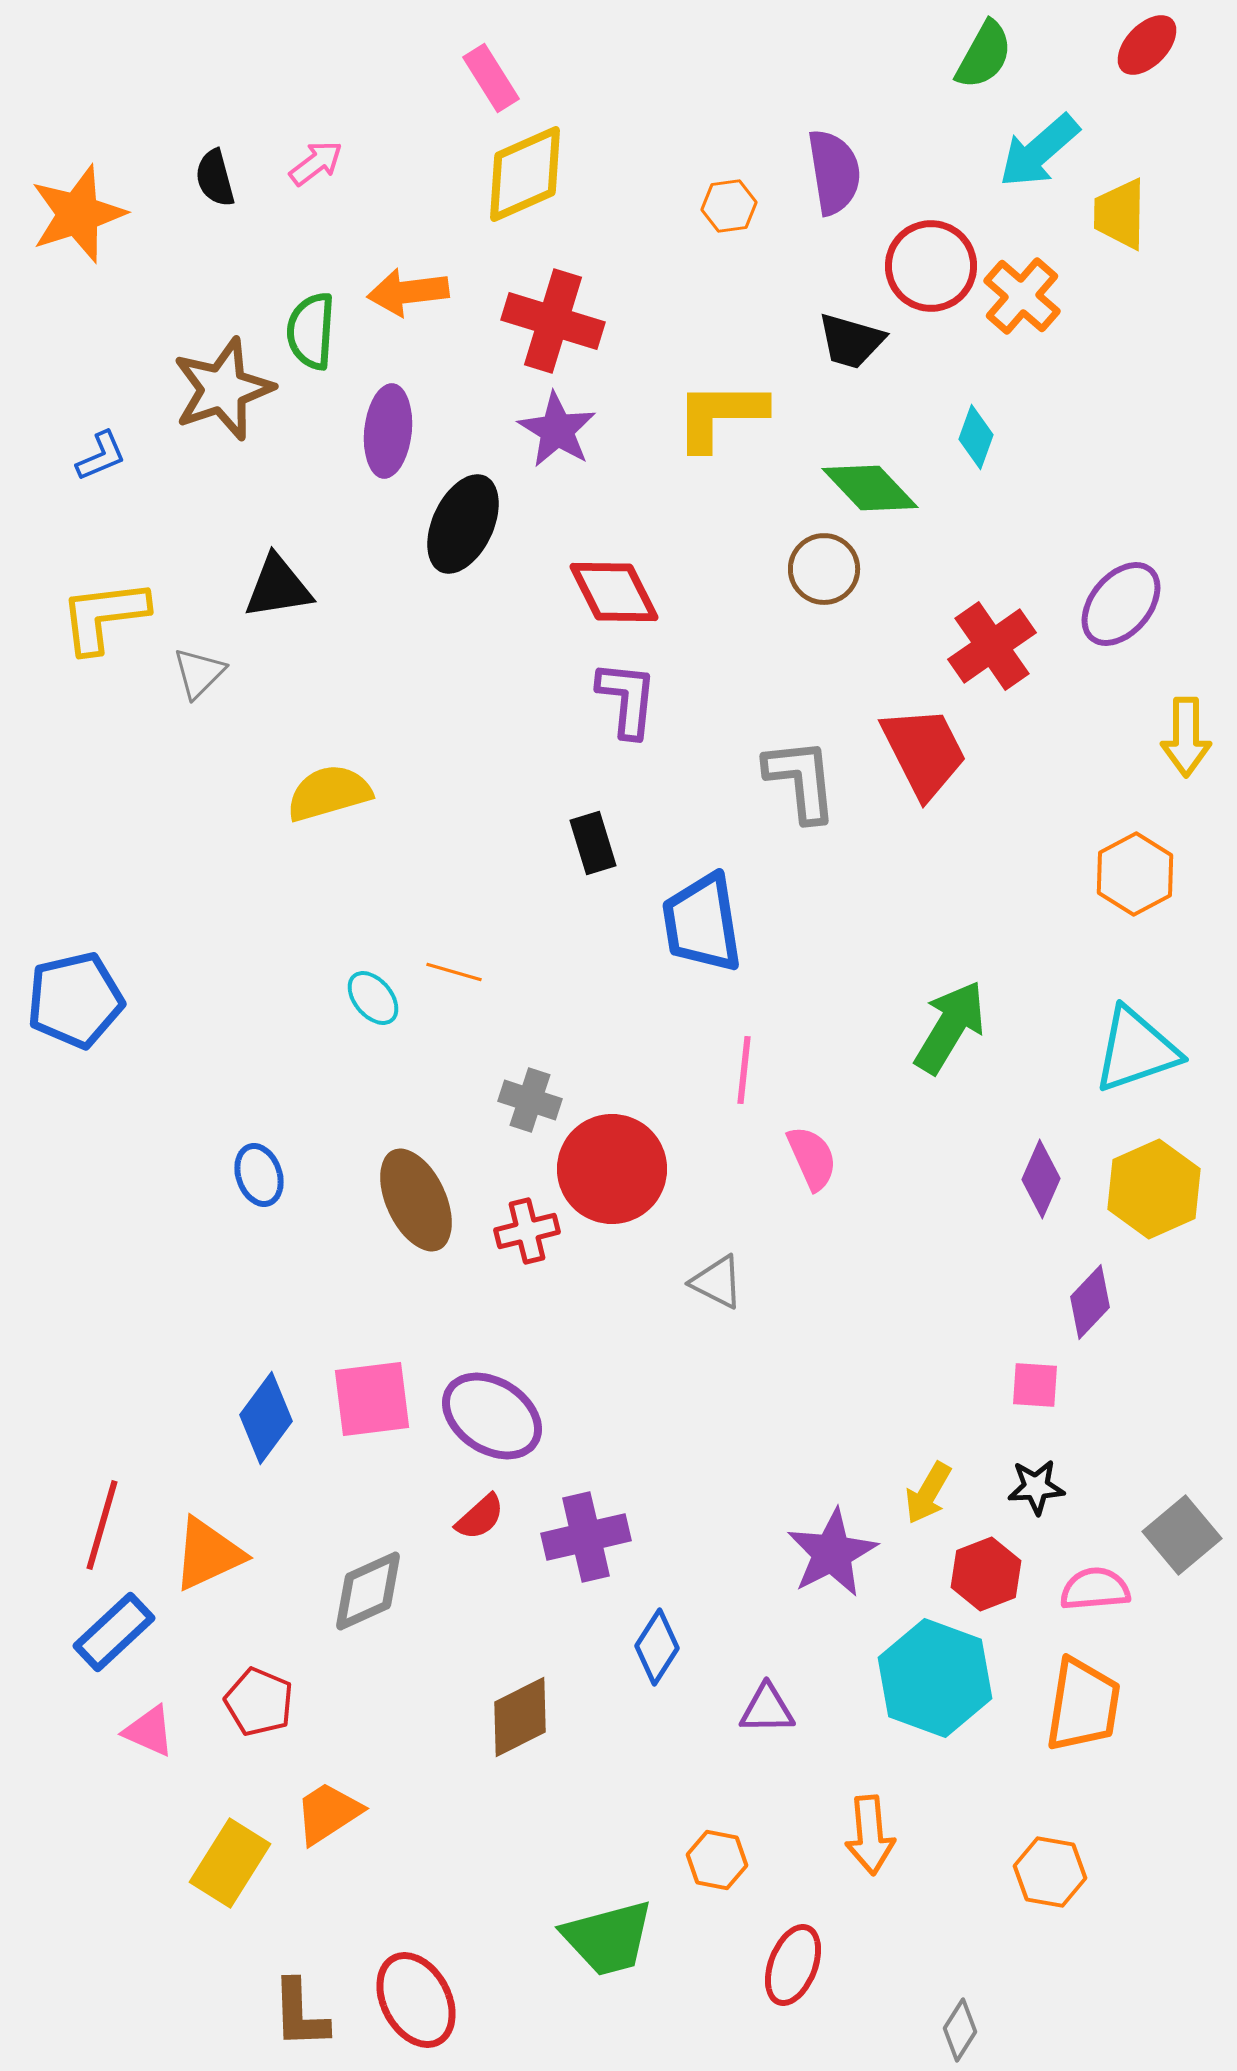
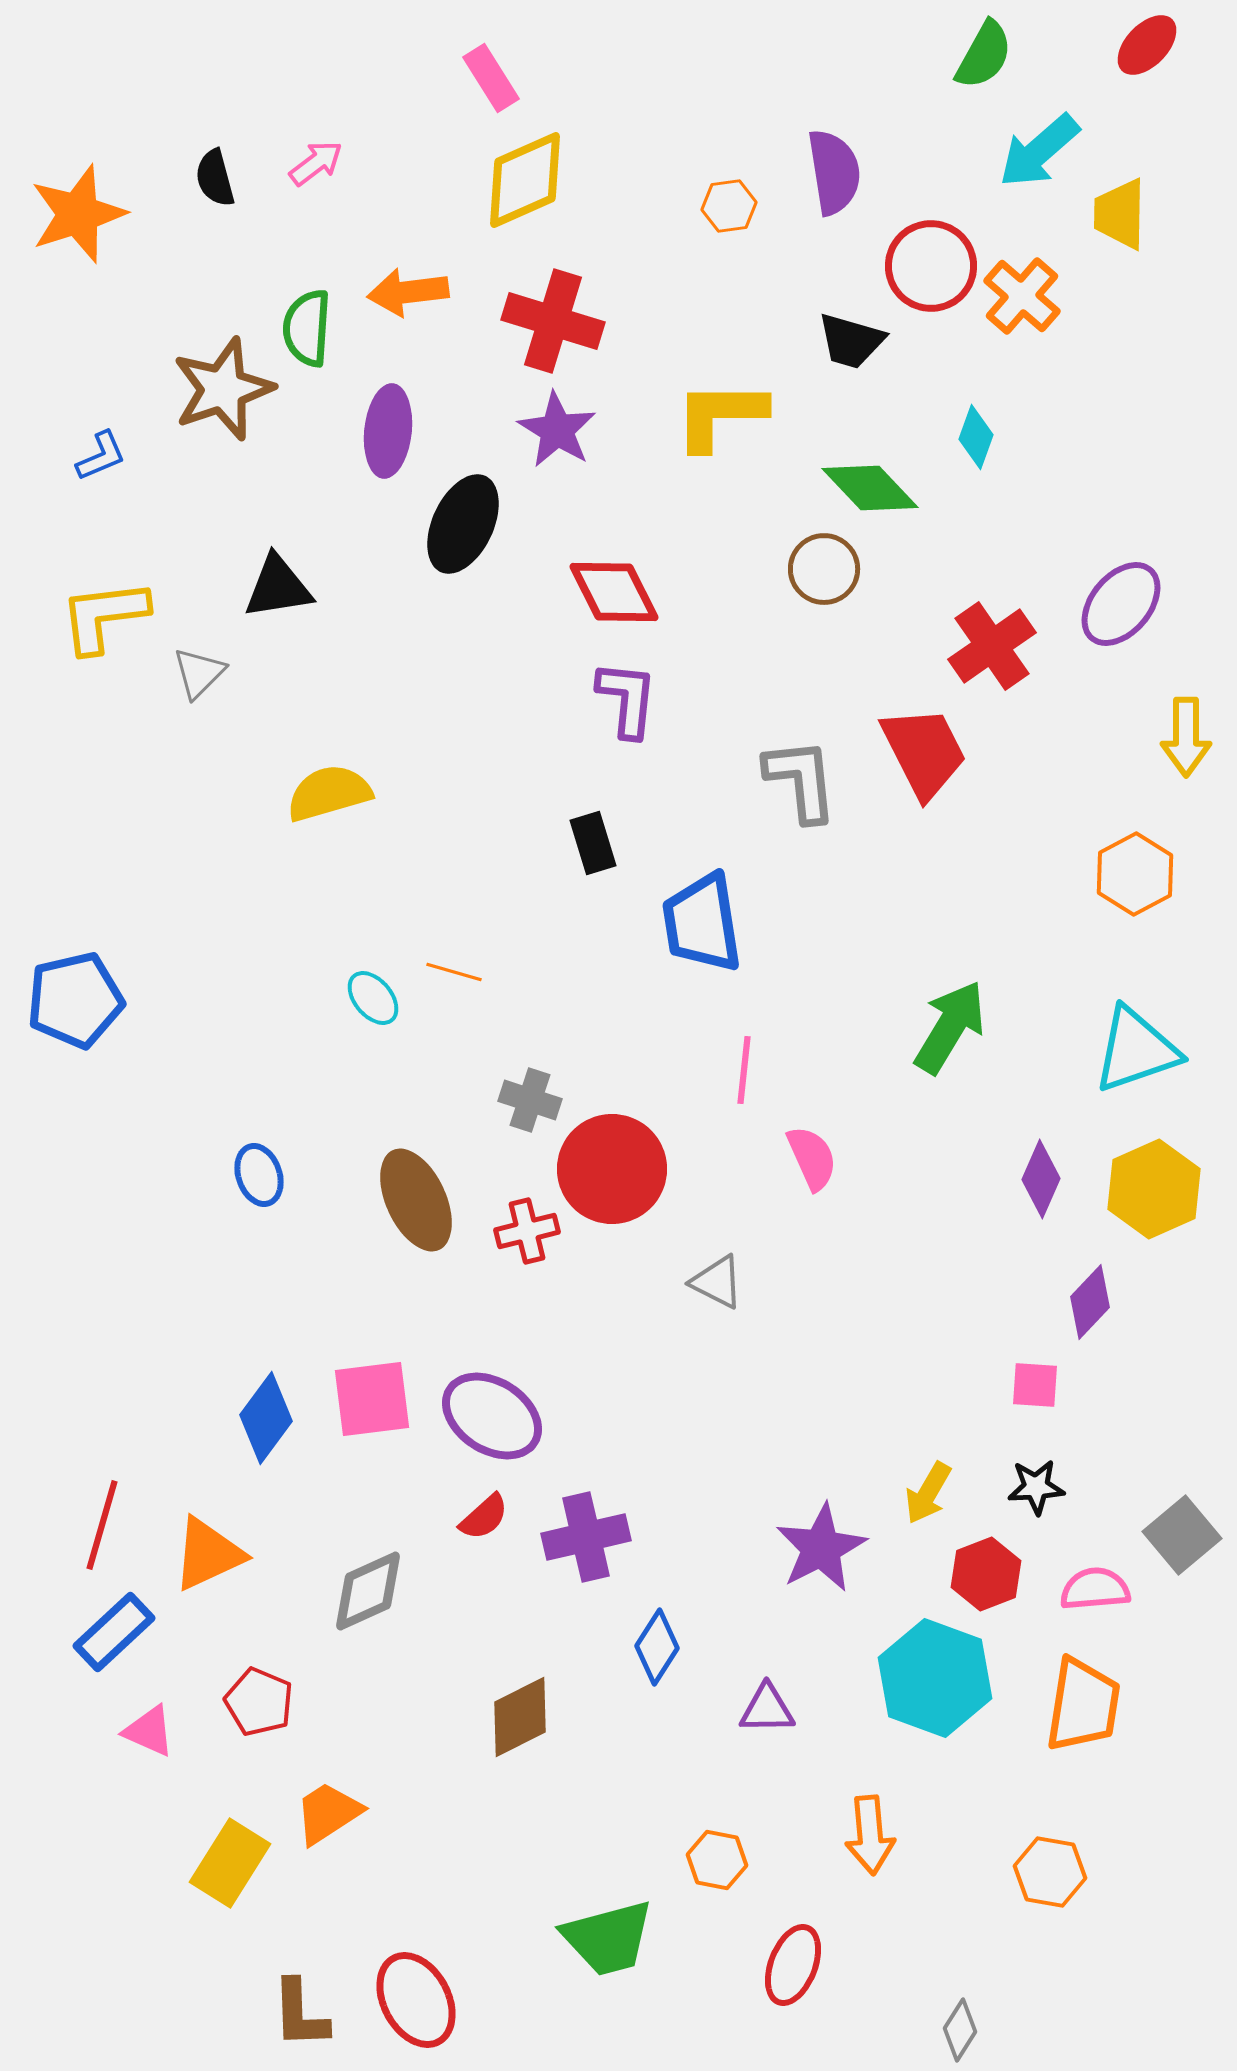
yellow diamond at (525, 174): moved 6 px down
green semicircle at (311, 331): moved 4 px left, 3 px up
red semicircle at (480, 1517): moved 4 px right
purple star at (832, 1553): moved 11 px left, 5 px up
